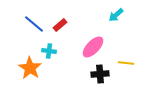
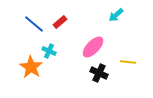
red rectangle: moved 3 px up
cyan cross: rotated 16 degrees clockwise
yellow line: moved 2 px right, 1 px up
orange star: moved 1 px right, 1 px up
black cross: moved 1 px left, 1 px up; rotated 30 degrees clockwise
